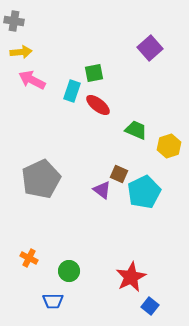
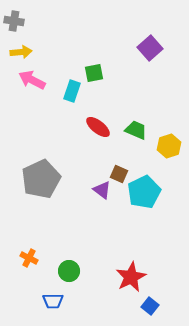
red ellipse: moved 22 px down
